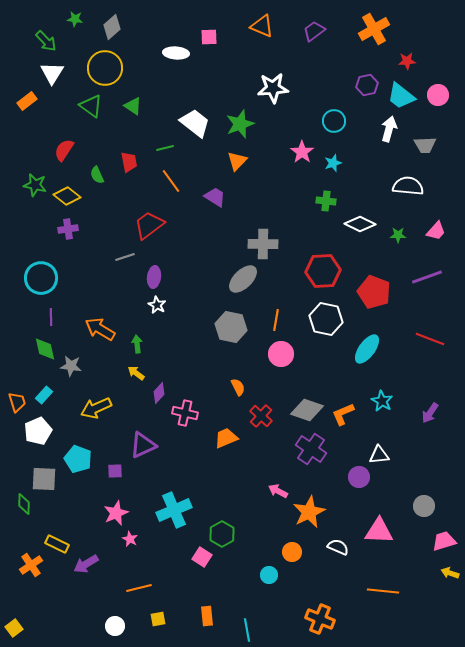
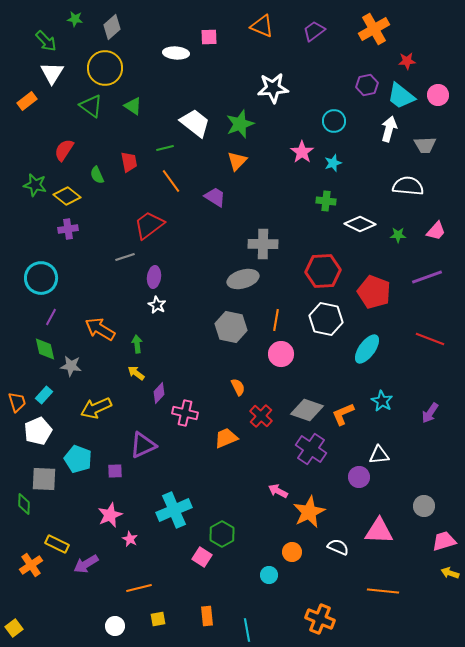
gray ellipse at (243, 279): rotated 28 degrees clockwise
purple line at (51, 317): rotated 30 degrees clockwise
pink star at (116, 513): moved 6 px left, 2 px down
